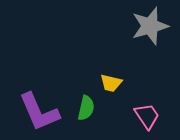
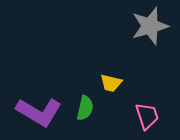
green semicircle: moved 1 px left
purple L-shape: rotated 36 degrees counterclockwise
pink trapezoid: rotated 16 degrees clockwise
